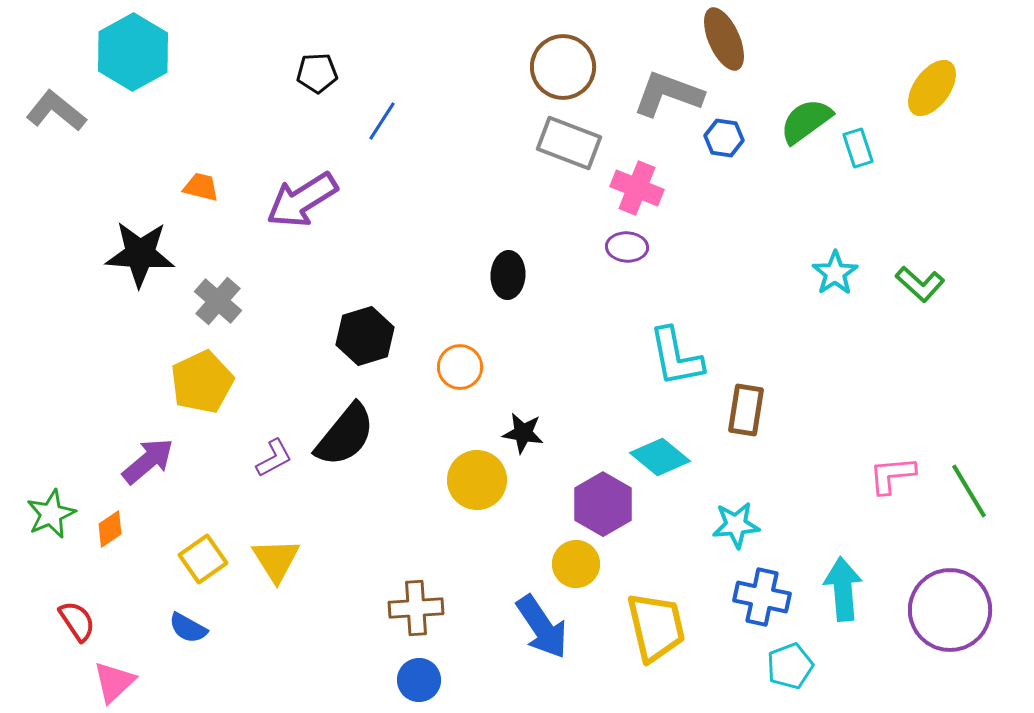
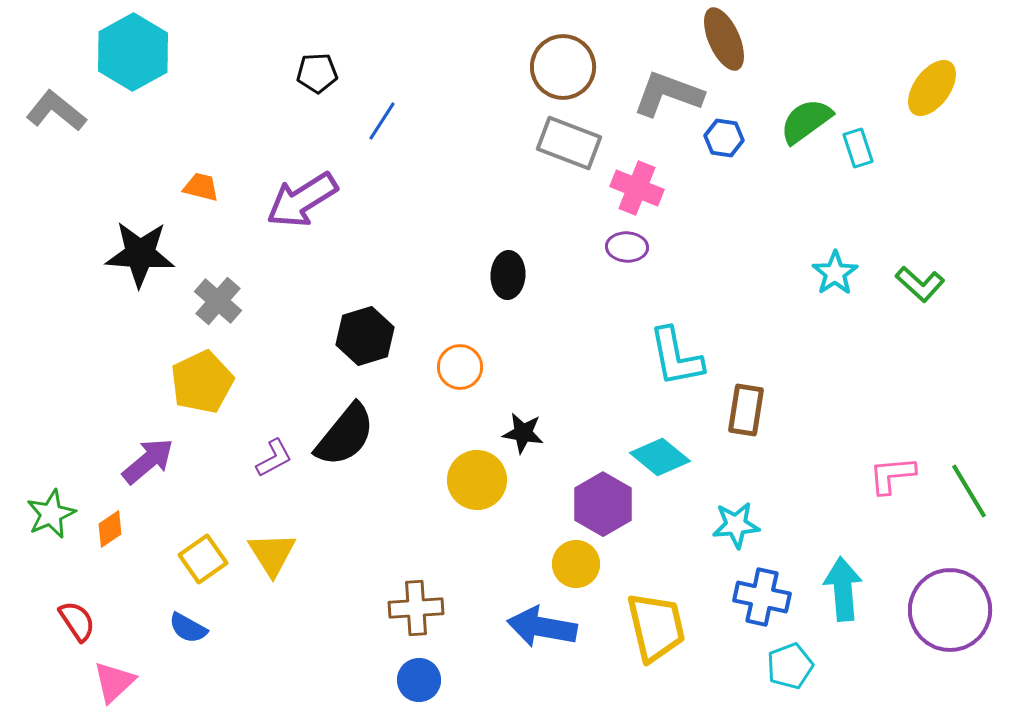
yellow triangle at (276, 560): moved 4 px left, 6 px up
blue arrow at (542, 627): rotated 134 degrees clockwise
